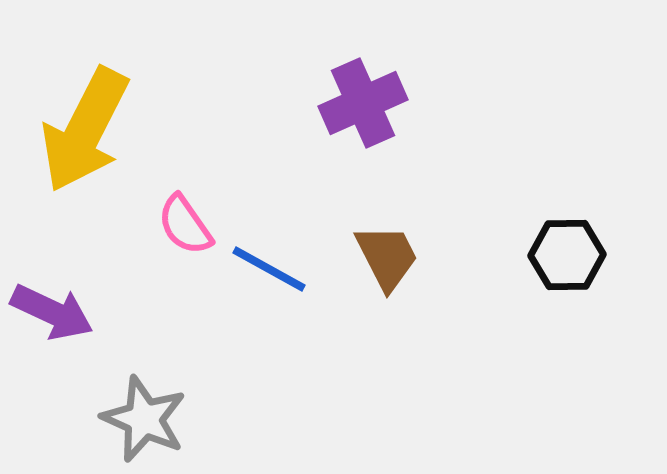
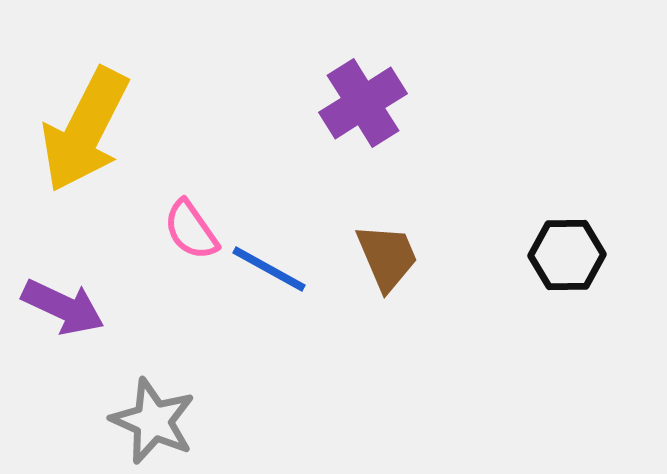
purple cross: rotated 8 degrees counterclockwise
pink semicircle: moved 6 px right, 5 px down
brown trapezoid: rotated 4 degrees clockwise
purple arrow: moved 11 px right, 5 px up
gray star: moved 9 px right, 2 px down
